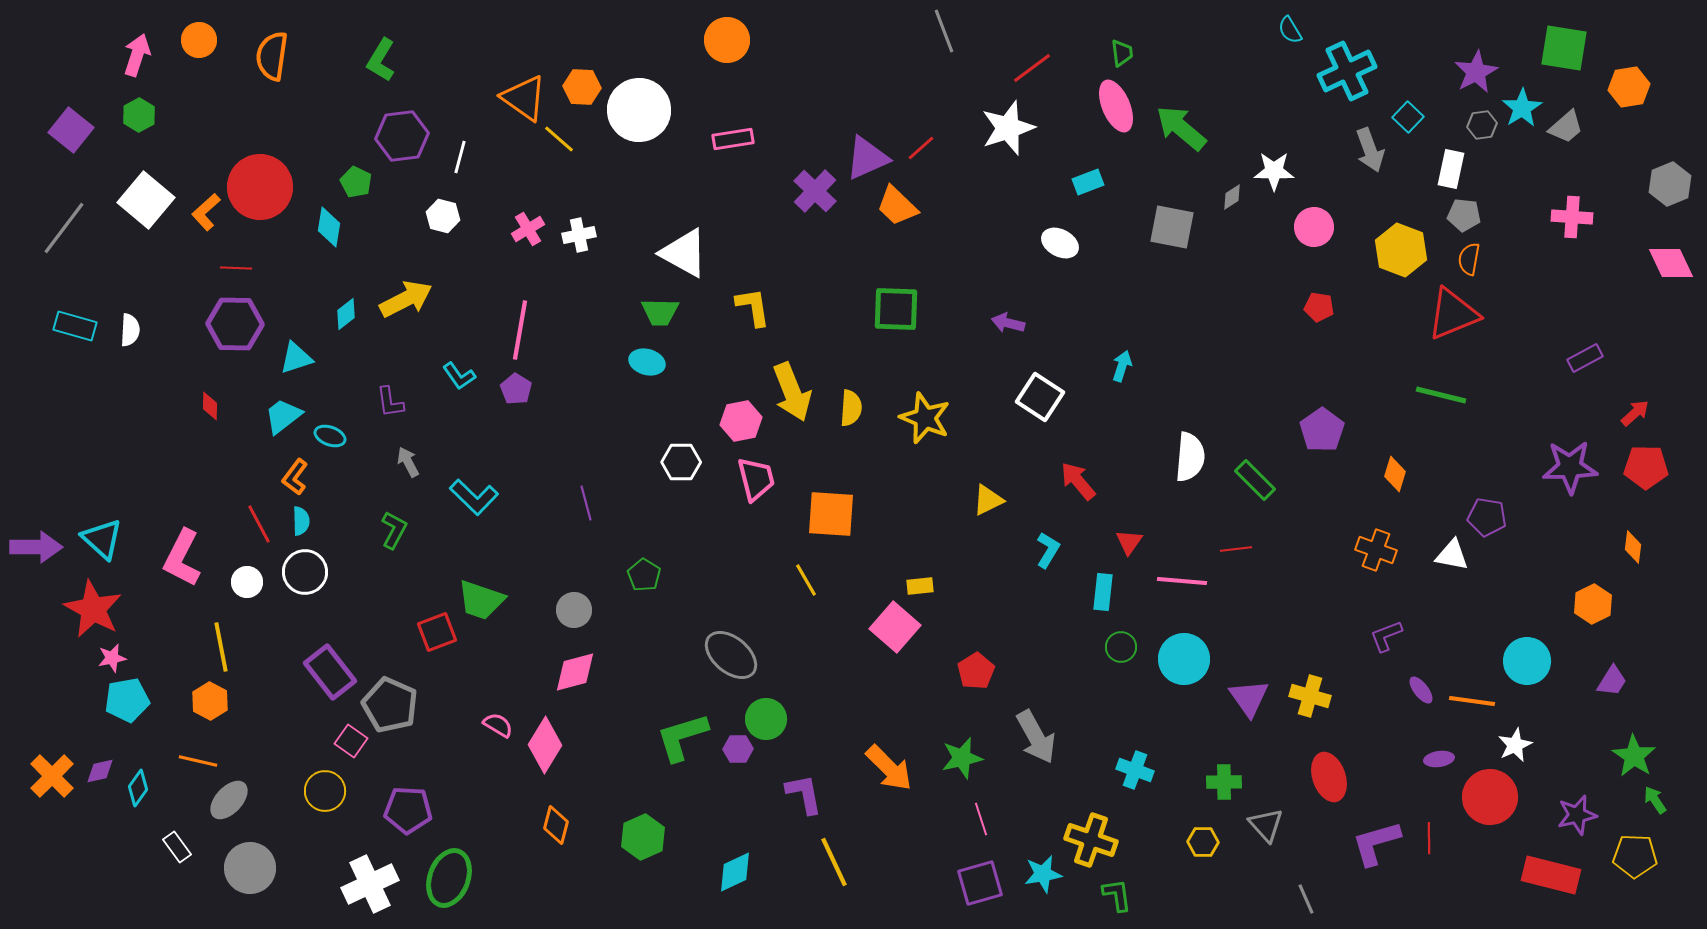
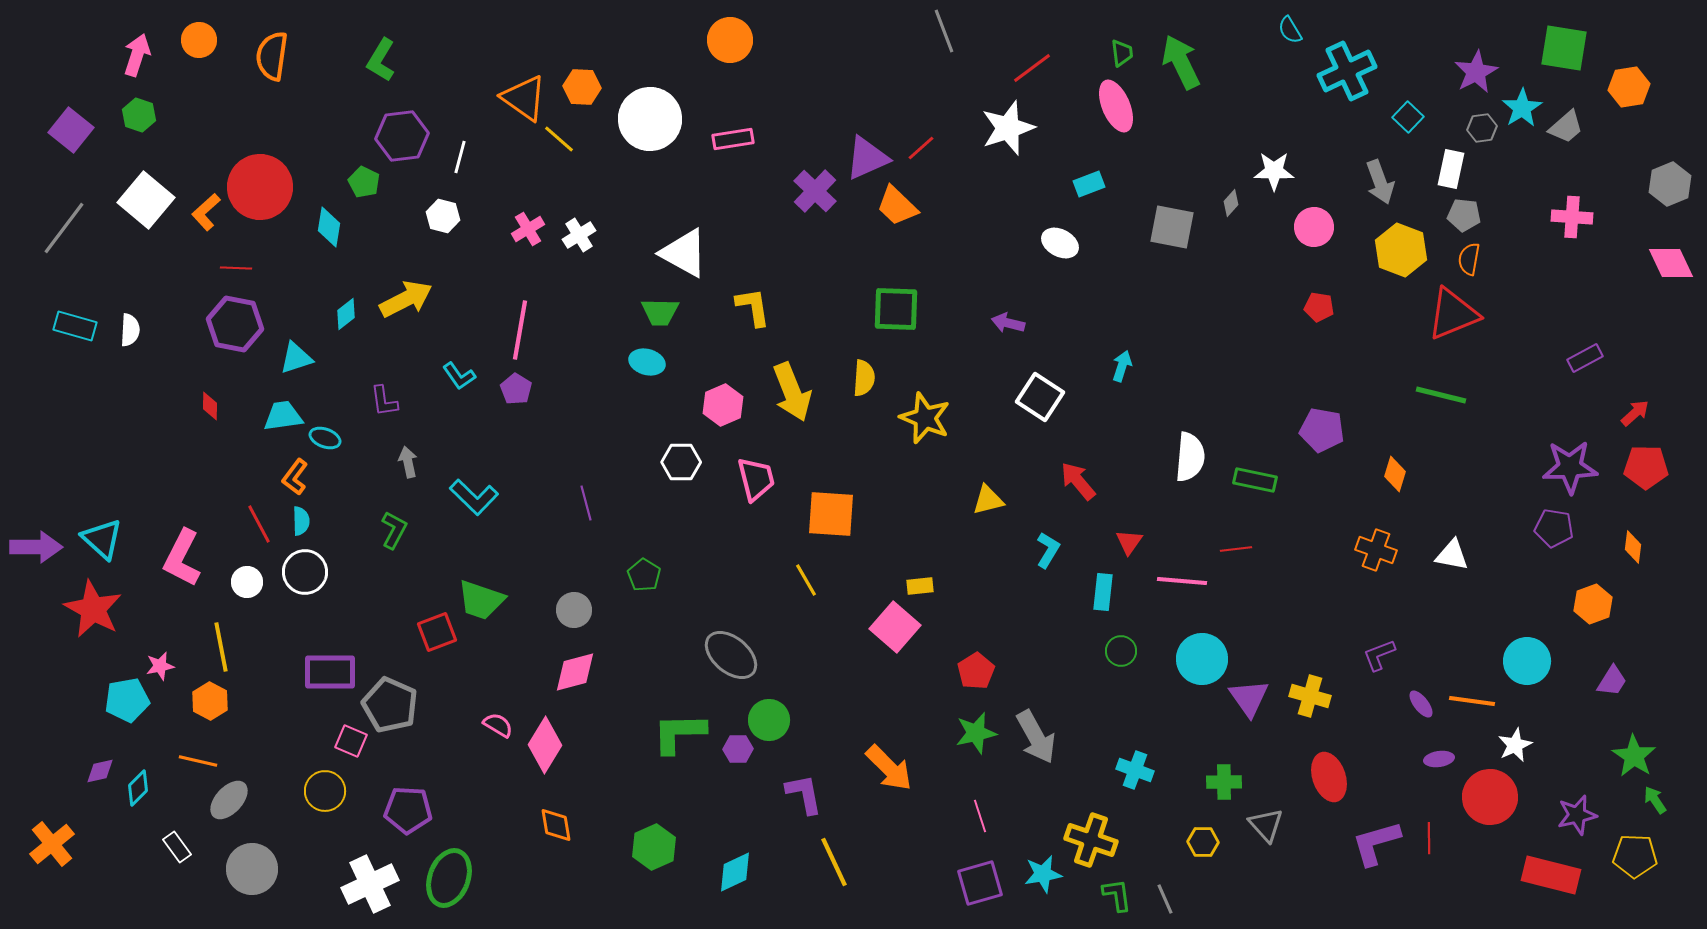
orange circle at (727, 40): moved 3 px right
white circle at (639, 110): moved 11 px right, 9 px down
green hexagon at (139, 115): rotated 12 degrees counterclockwise
gray hexagon at (1482, 125): moved 3 px down
green arrow at (1181, 128): moved 66 px up; rotated 24 degrees clockwise
gray arrow at (1370, 150): moved 10 px right, 32 px down
green pentagon at (356, 182): moved 8 px right
cyan rectangle at (1088, 182): moved 1 px right, 2 px down
gray diamond at (1232, 197): moved 1 px left, 6 px down; rotated 16 degrees counterclockwise
white cross at (579, 235): rotated 20 degrees counterclockwise
purple hexagon at (235, 324): rotated 10 degrees clockwise
purple L-shape at (390, 402): moved 6 px left, 1 px up
yellow semicircle at (851, 408): moved 13 px right, 30 px up
cyan trapezoid at (283, 416): rotated 30 degrees clockwise
pink hexagon at (741, 421): moved 18 px left, 16 px up; rotated 12 degrees counterclockwise
purple pentagon at (1322, 430): rotated 27 degrees counterclockwise
cyan ellipse at (330, 436): moved 5 px left, 2 px down
gray arrow at (408, 462): rotated 16 degrees clockwise
green rectangle at (1255, 480): rotated 33 degrees counterclockwise
yellow triangle at (988, 500): rotated 12 degrees clockwise
purple pentagon at (1487, 517): moved 67 px right, 11 px down
orange hexagon at (1593, 604): rotated 6 degrees clockwise
purple L-shape at (1386, 636): moved 7 px left, 19 px down
green circle at (1121, 647): moved 4 px down
pink star at (112, 658): moved 48 px right, 8 px down
cyan circle at (1184, 659): moved 18 px right
purple rectangle at (330, 672): rotated 52 degrees counterclockwise
purple ellipse at (1421, 690): moved 14 px down
green circle at (766, 719): moved 3 px right, 1 px down
green L-shape at (682, 737): moved 3 px left, 4 px up; rotated 16 degrees clockwise
pink square at (351, 741): rotated 12 degrees counterclockwise
green star at (962, 758): moved 14 px right, 25 px up
orange cross at (52, 776): moved 68 px down; rotated 6 degrees clockwise
cyan diamond at (138, 788): rotated 9 degrees clockwise
pink line at (981, 819): moved 1 px left, 3 px up
orange diamond at (556, 825): rotated 24 degrees counterclockwise
green hexagon at (643, 837): moved 11 px right, 10 px down
gray circle at (250, 868): moved 2 px right, 1 px down
gray line at (1306, 899): moved 141 px left
